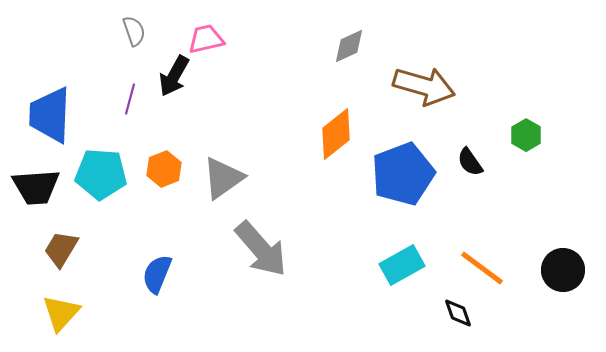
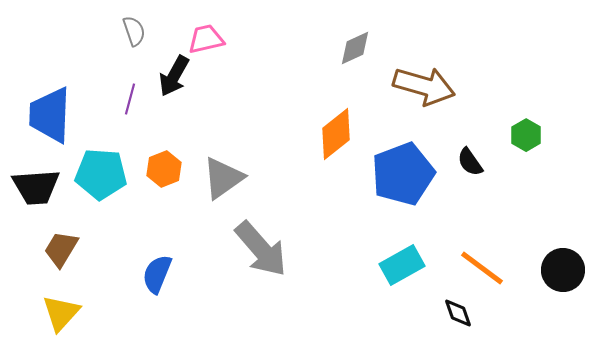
gray diamond: moved 6 px right, 2 px down
